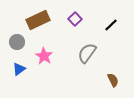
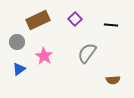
black line: rotated 48 degrees clockwise
brown semicircle: rotated 112 degrees clockwise
